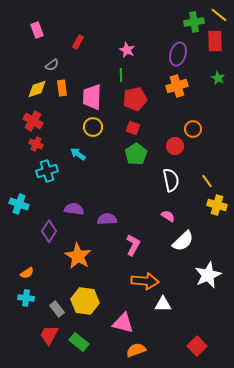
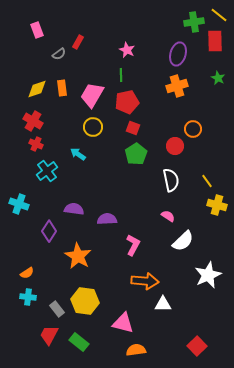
gray semicircle at (52, 65): moved 7 px right, 11 px up
pink trapezoid at (92, 97): moved 2 px up; rotated 28 degrees clockwise
red pentagon at (135, 99): moved 8 px left, 3 px down
cyan cross at (47, 171): rotated 20 degrees counterclockwise
cyan cross at (26, 298): moved 2 px right, 1 px up
orange semicircle at (136, 350): rotated 12 degrees clockwise
